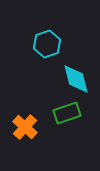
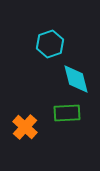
cyan hexagon: moved 3 px right
green rectangle: rotated 16 degrees clockwise
